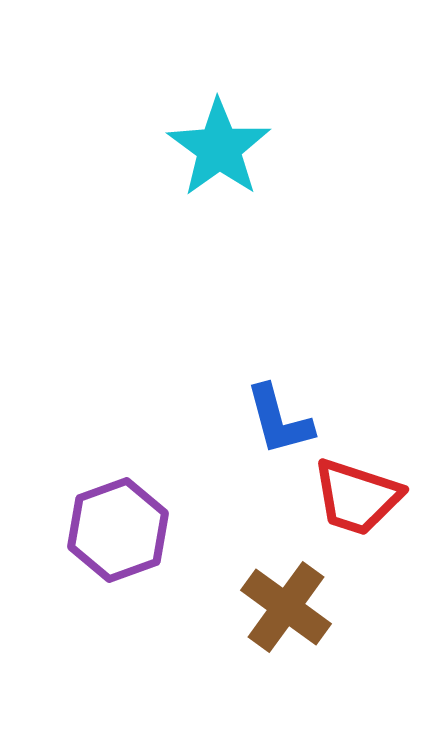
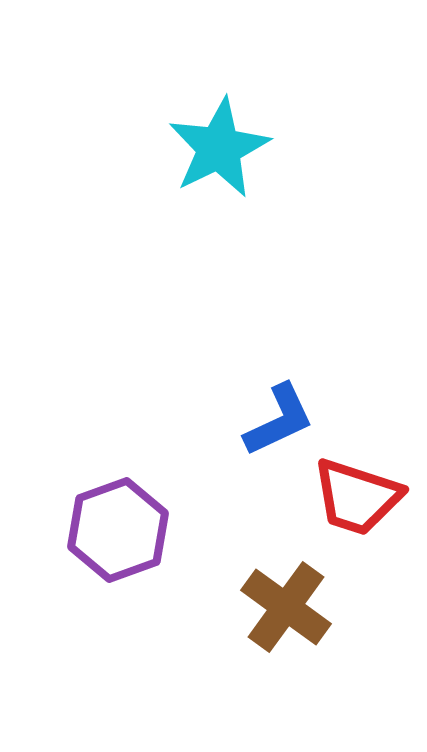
cyan star: rotated 10 degrees clockwise
blue L-shape: rotated 100 degrees counterclockwise
